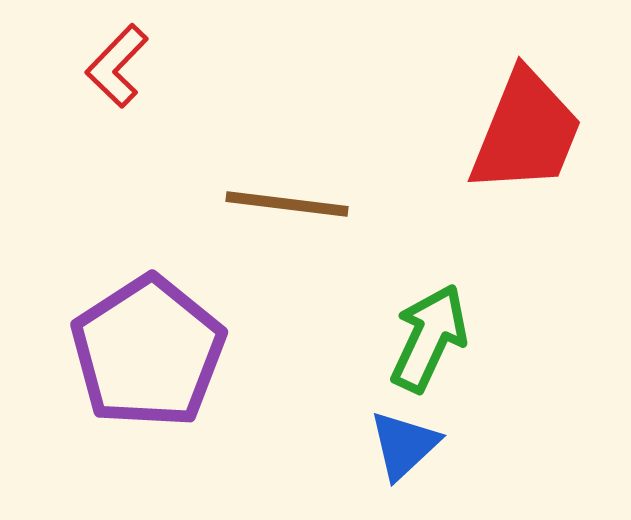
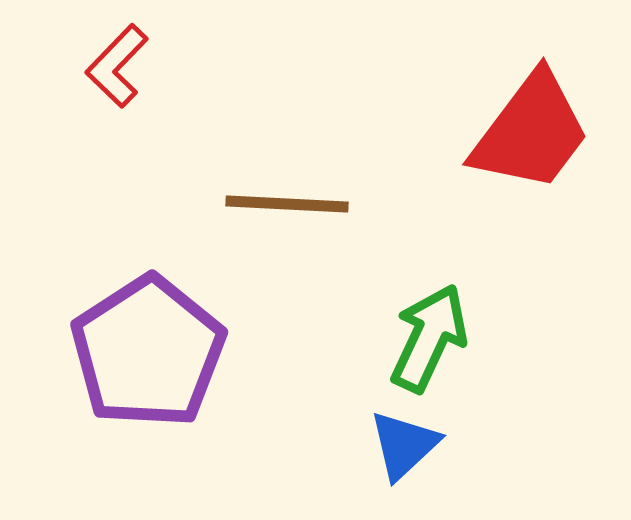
red trapezoid: moved 5 px right; rotated 15 degrees clockwise
brown line: rotated 4 degrees counterclockwise
